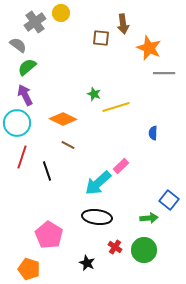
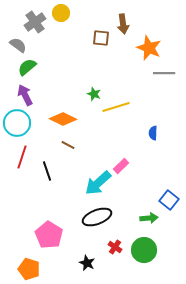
black ellipse: rotated 28 degrees counterclockwise
